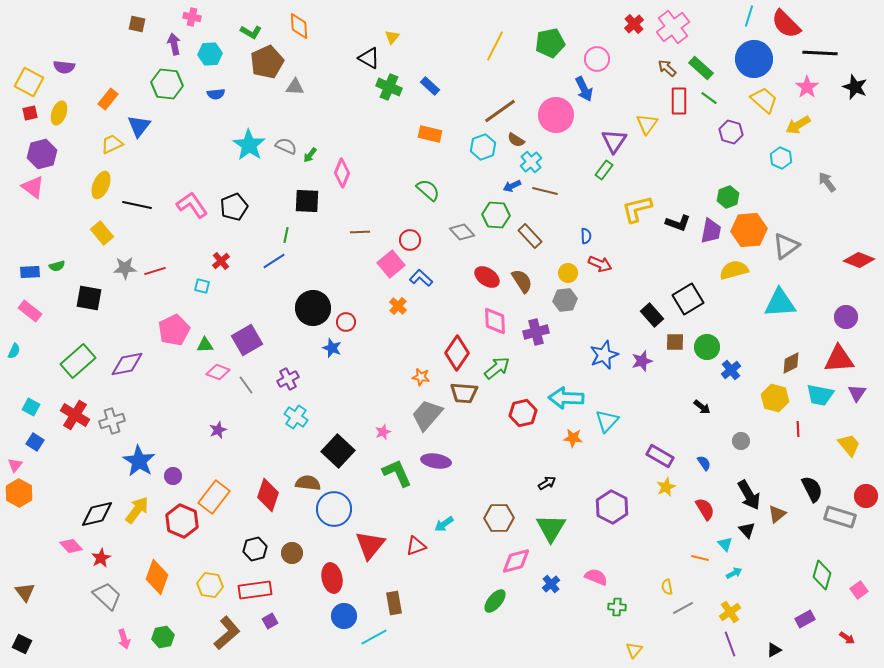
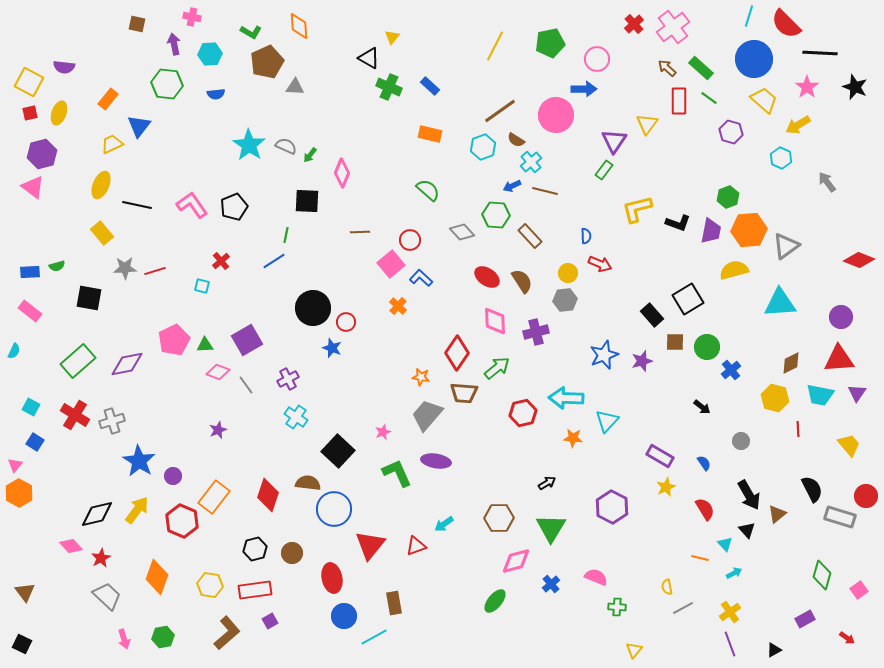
blue arrow at (584, 89): rotated 65 degrees counterclockwise
purple circle at (846, 317): moved 5 px left
pink pentagon at (174, 330): moved 10 px down
